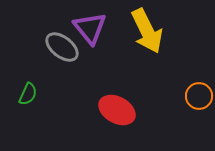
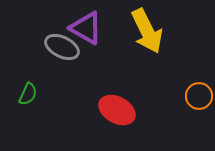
purple triangle: moved 4 px left; rotated 21 degrees counterclockwise
gray ellipse: rotated 12 degrees counterclockwise
